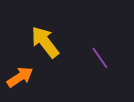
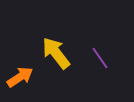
yellow arrow: moved 11 px right, 11 px down
